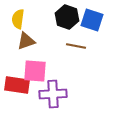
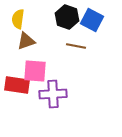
blue square: rotated 10 degrees clockwise
